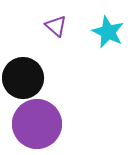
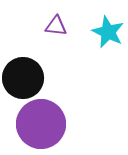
purple triangle: rotated 35 degrees counterclockwise
purple circle: moved 4 px right
